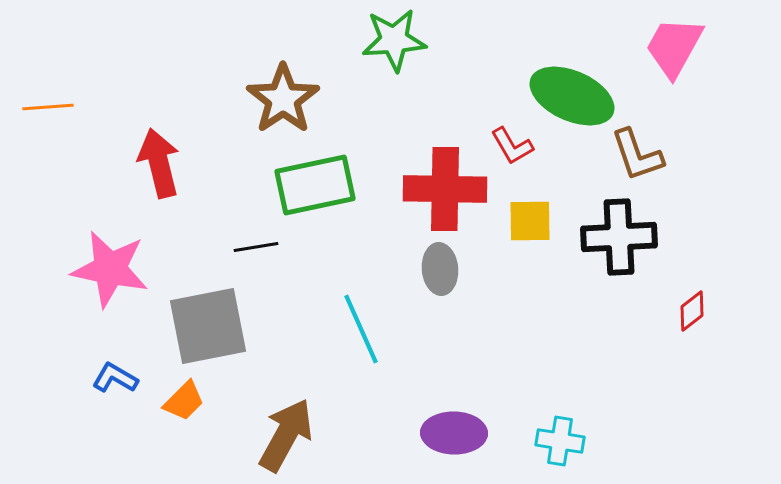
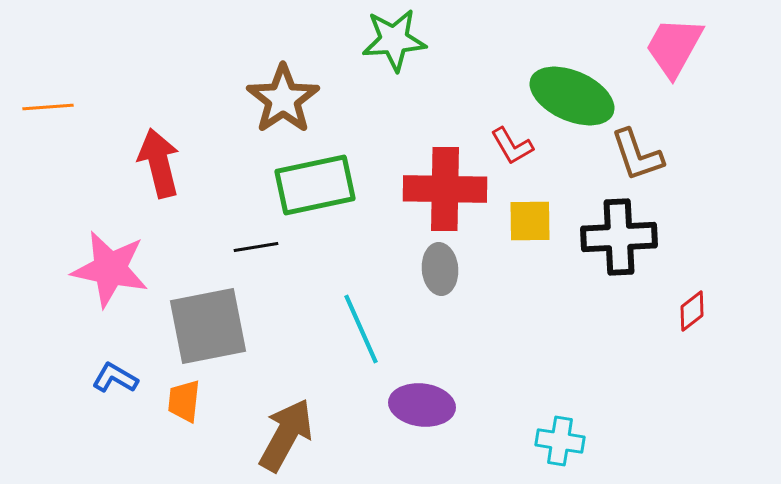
orange trapezoid: rotated 141 degrees clockwise
purple ellipse: moved 32 px left, 28 px up; rotated 6 degrees clockwise
